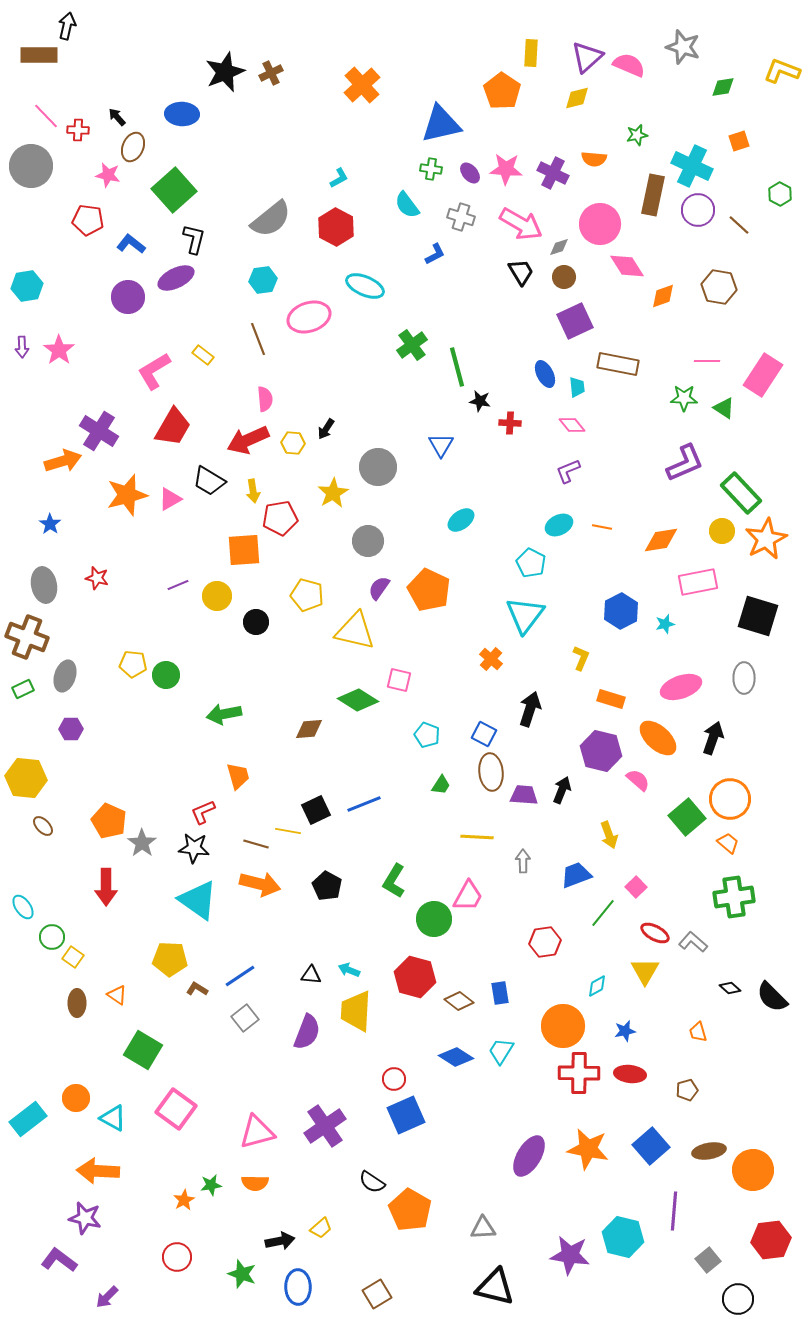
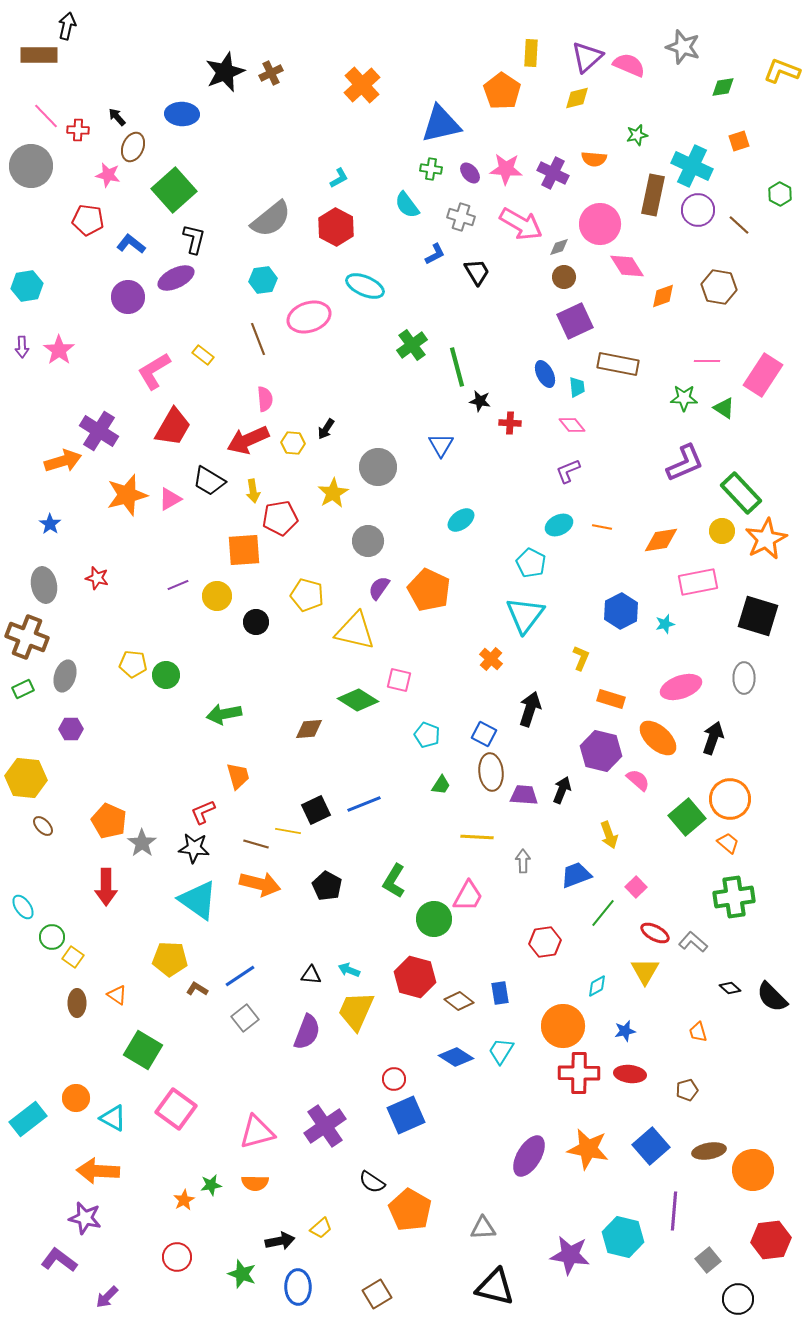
black trapezoid at (521, 272): moved 44 px left
yellow trapezoid at (356, 1011): rotated 21 degrees clockwise
